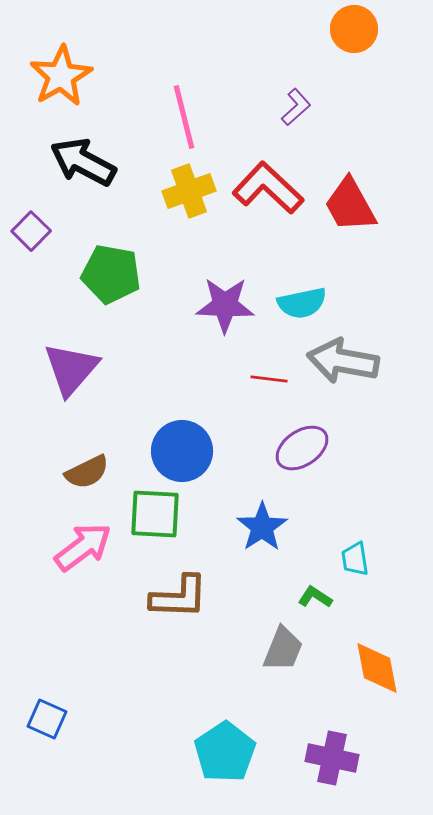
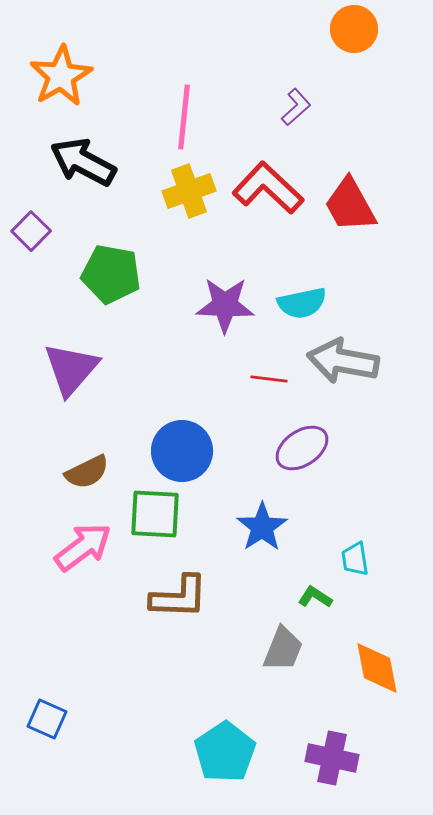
pink line: rotated 20 degrees clockwise
